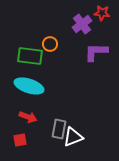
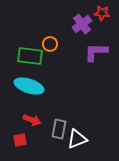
red arrow: moved 4 px right, 3 px down
white triangle: moved 4 px right, 2 px down
